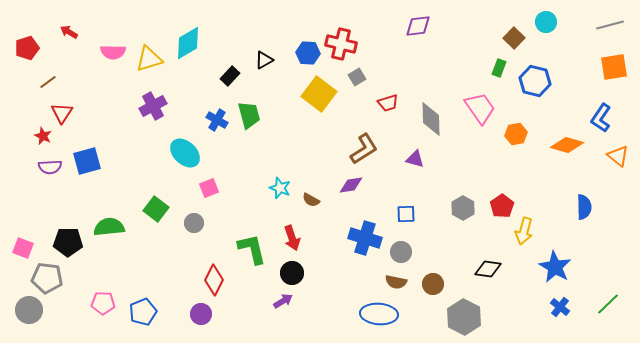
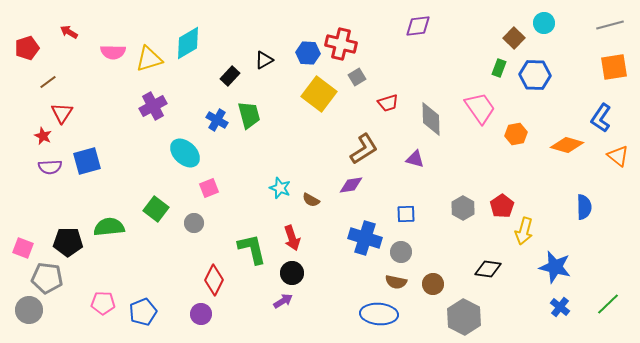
cyan circle at (546, 22): moved 2 px left, 1 px down
blue hexagon at (535, 81): moved 6 px up; rotated 12 degrees counterclockwise
blue star at (555, 267): rotated 16 degrees counterclockwise
